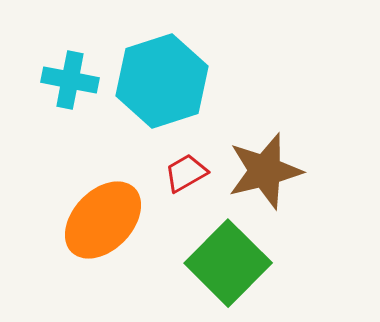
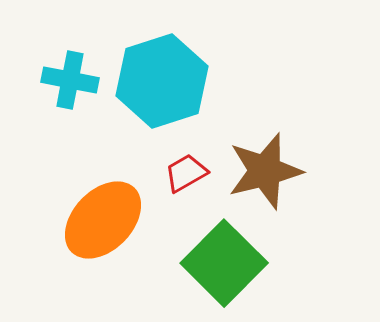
green square: moved 4 px left
